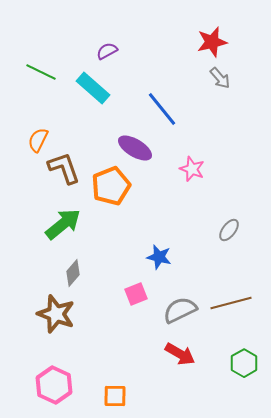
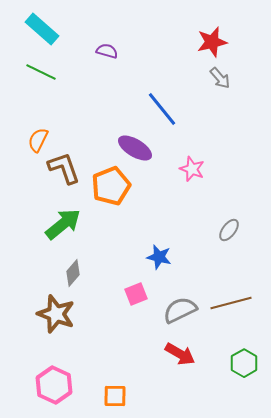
purple semicircle: rotated 45 degrees clockwise
cyan rectangle: moved 51 px left, 59 px up
